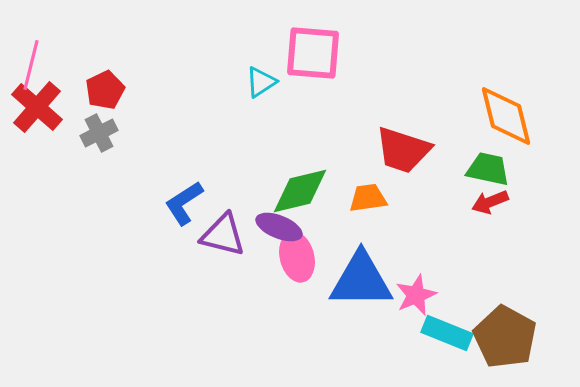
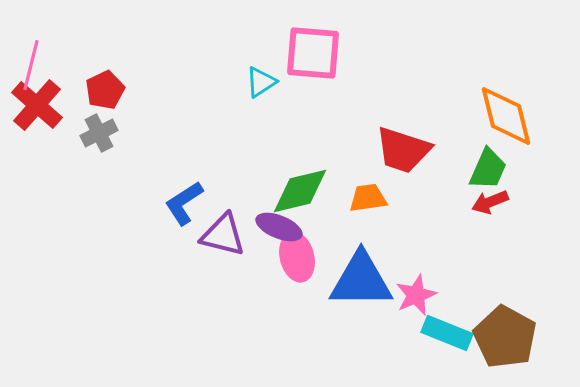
red cross: moved 2 px up
green trapezoid: rotated 102 degrees clockwise
